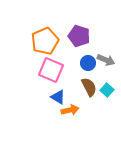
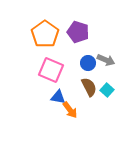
purple pentagon: moved 1 px left, 4 px up
orange pentagon: moved 7 px up; rotated 12 degrees counterclockwise
blue triangle: rotated 21 degrees counterclockwise
orange arrow: rotated 66 degrees clockwise
